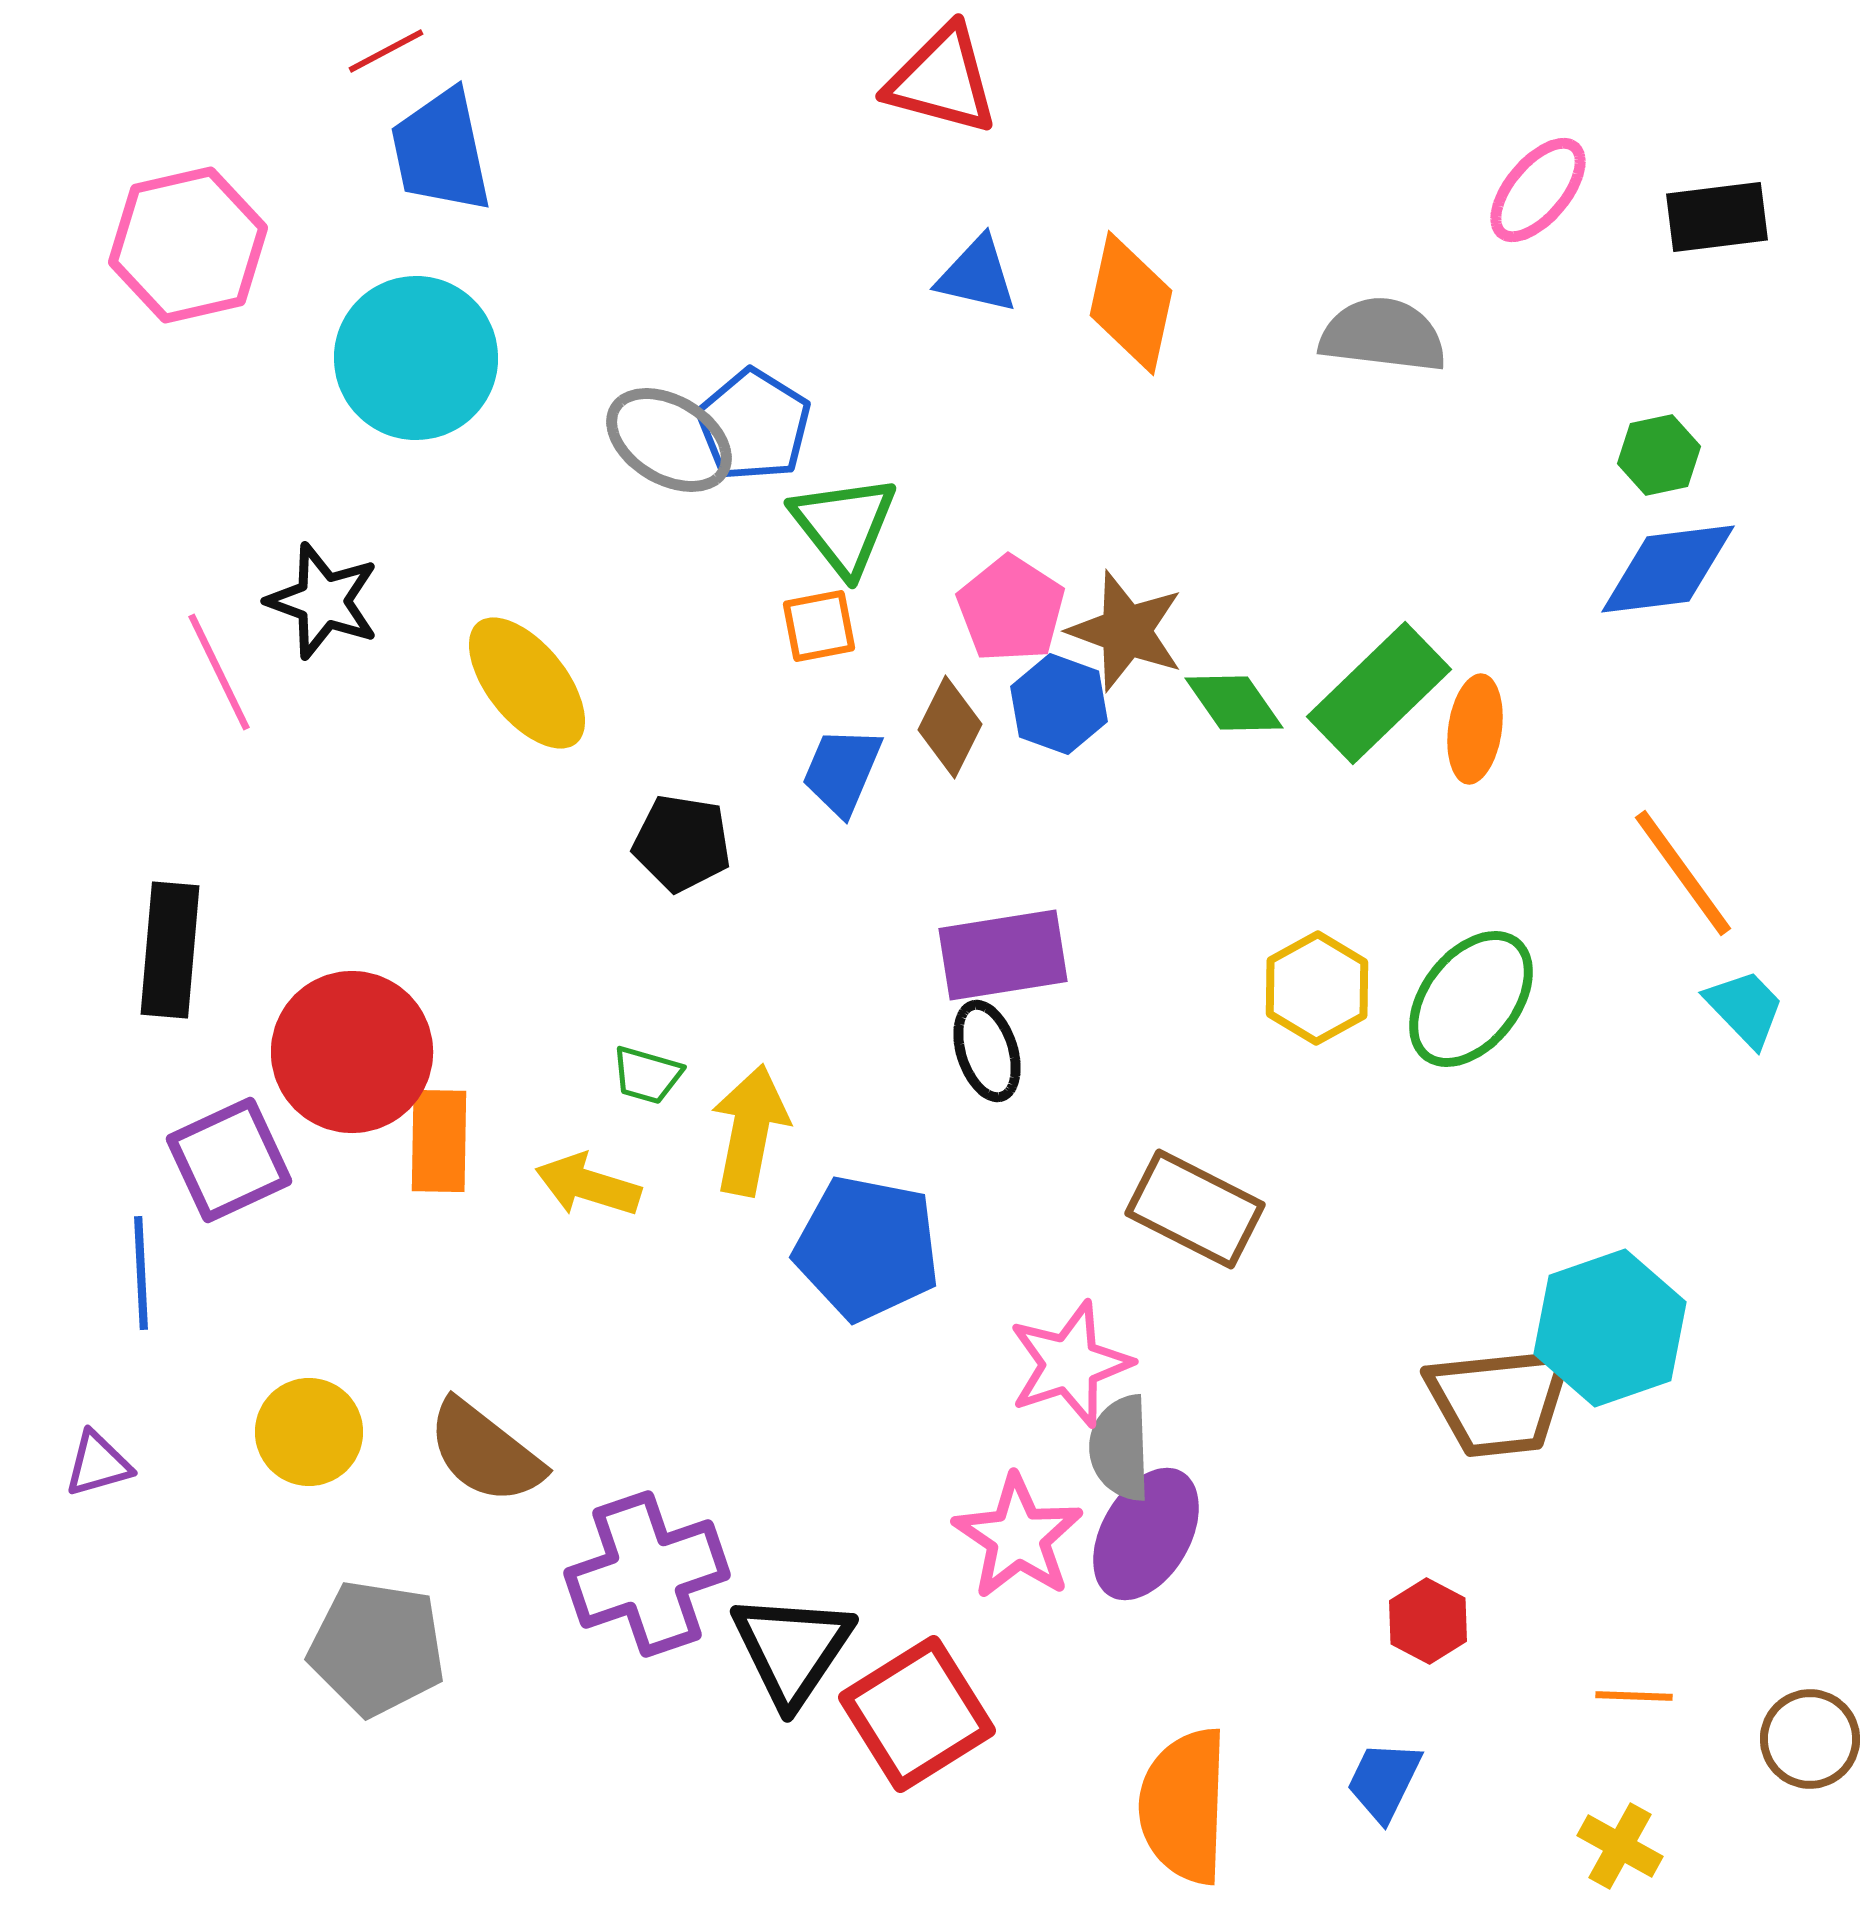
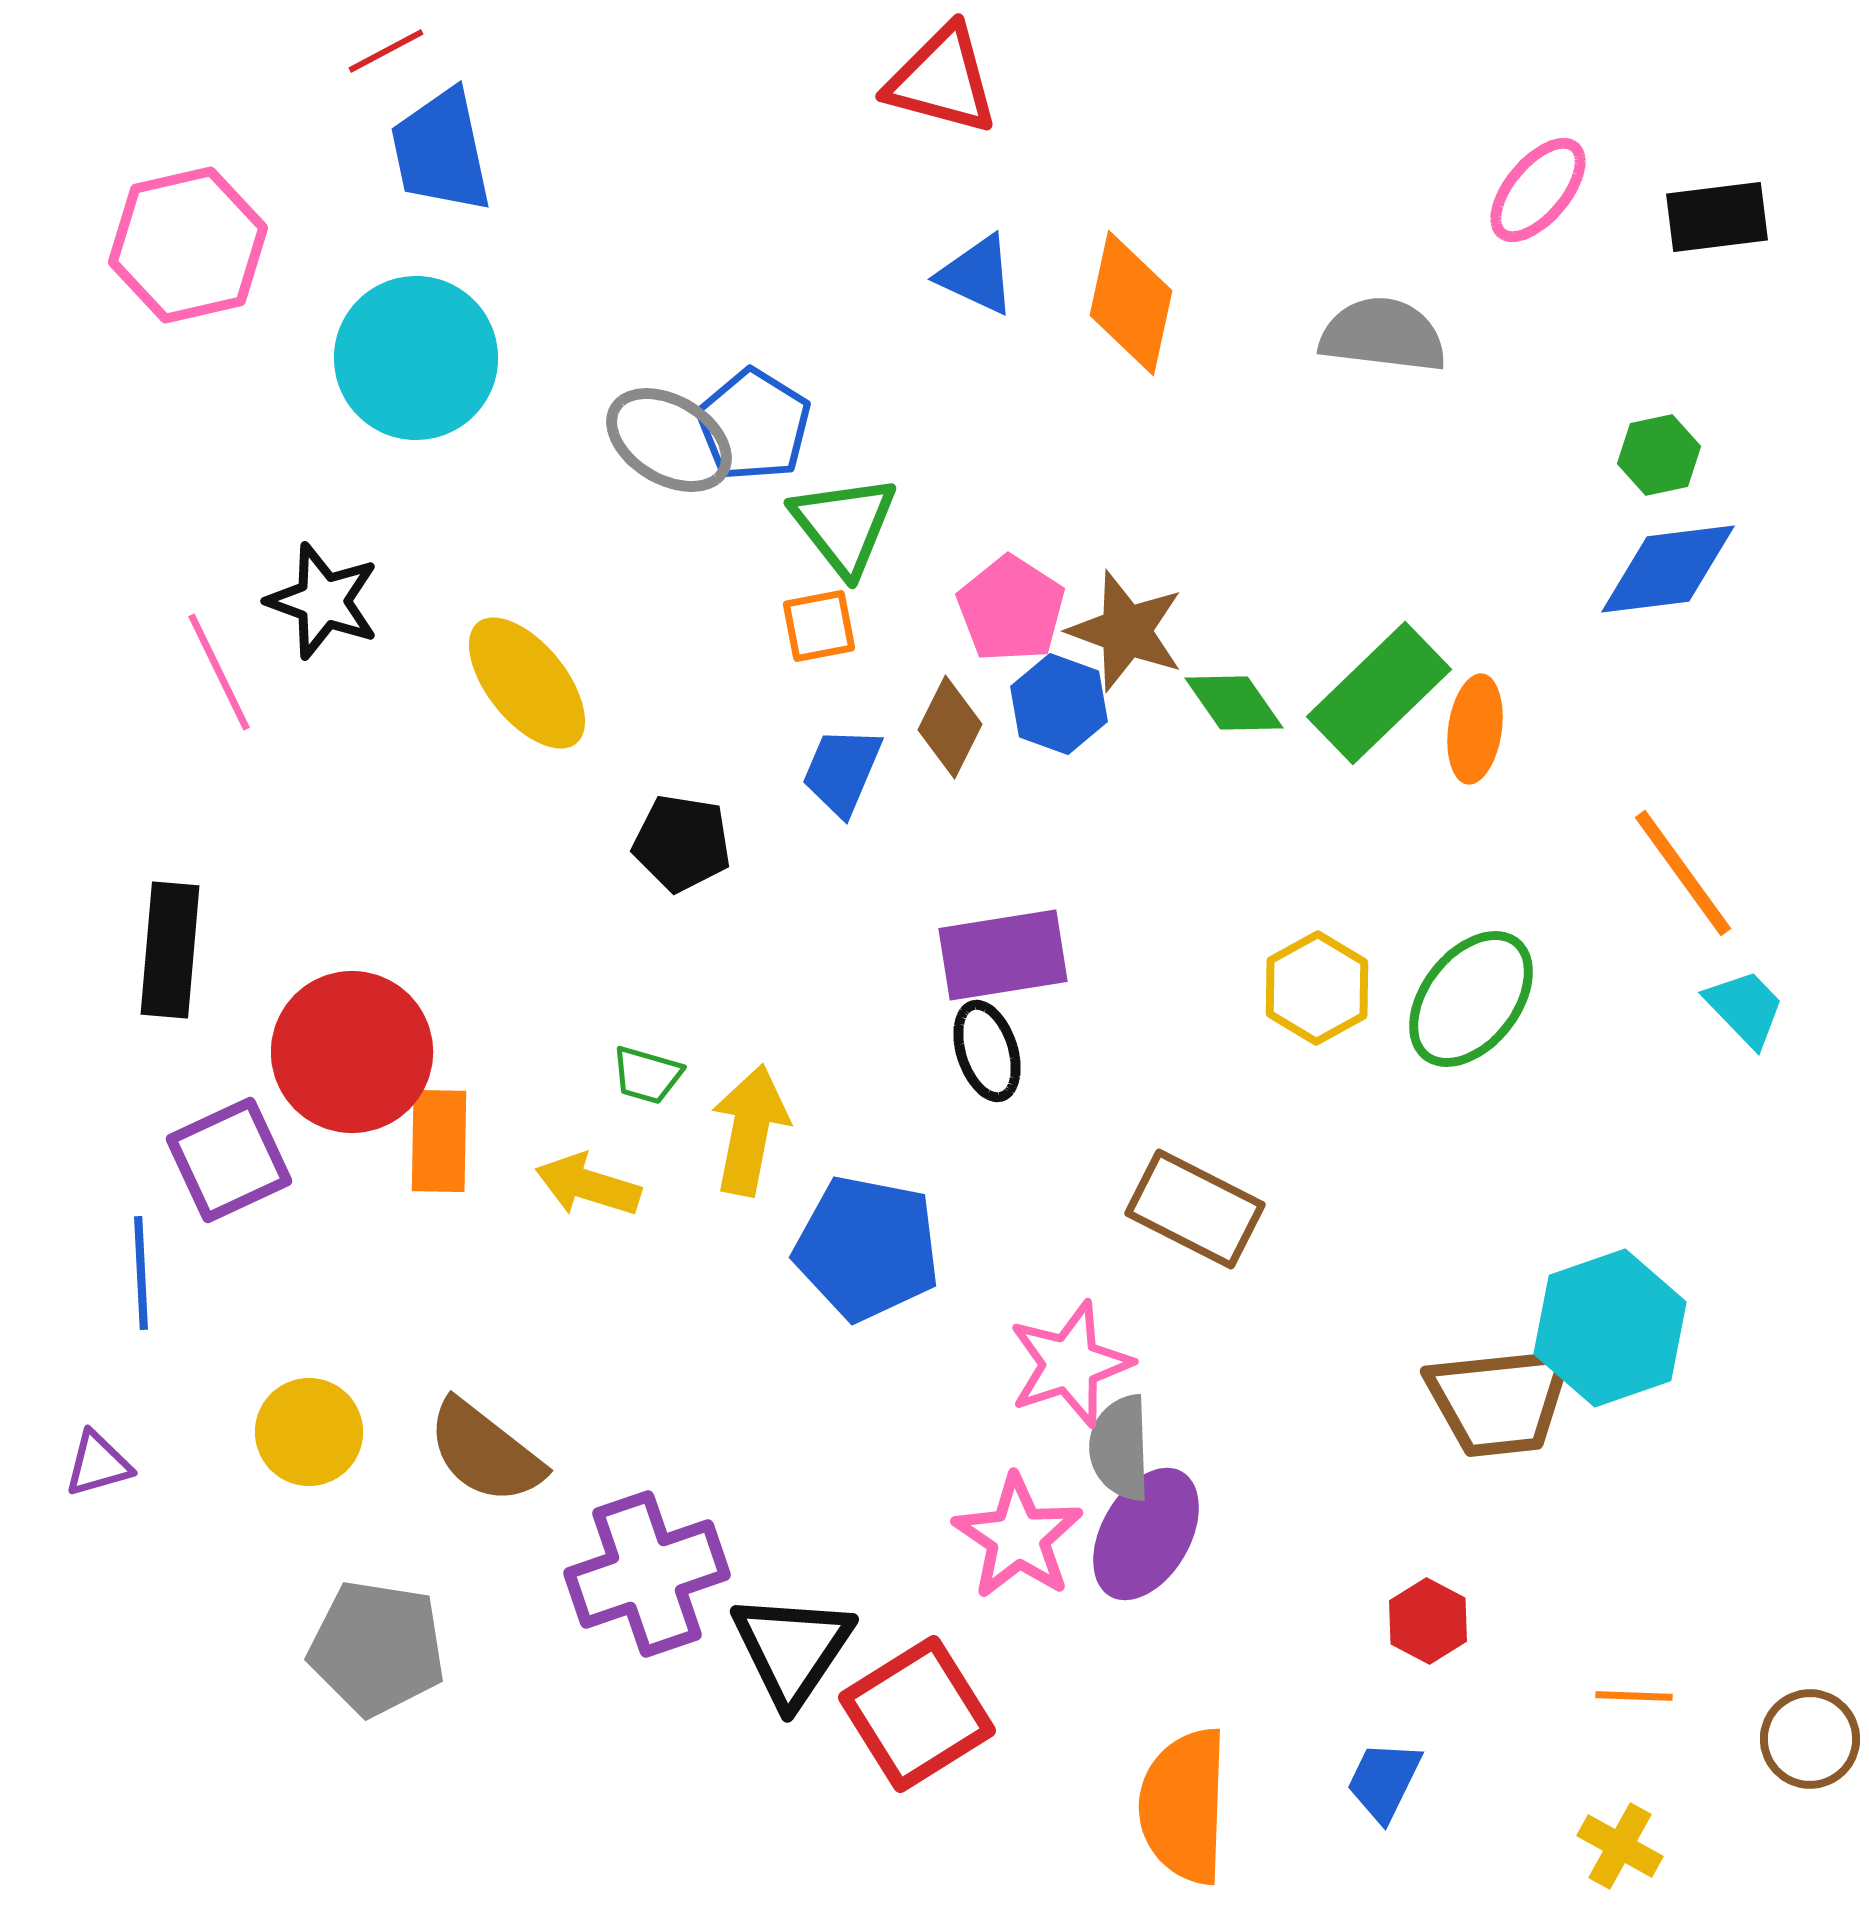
blue triangle at (977, 275): rotated 12 degrees clockwise
